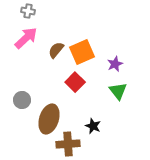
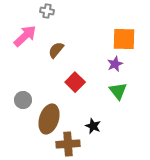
gray cross: moved 19 px right
pink arrow: moved 1 px left, 2 px up
orange square: moved 42 px right, 13 px up; rotated 25 degrees clockwise
gray circle: moved 1 px right
